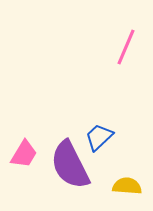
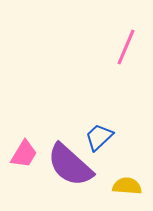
purple semicircle: rotated 21 degrees counterclockwise
